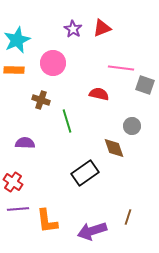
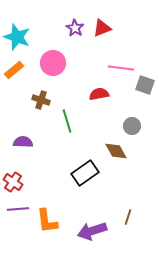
purple star: moved 2 px right, 1 px up
cyan star: moved 3 px up; rotated 28 degrees counterclockwise
orange rectangle: rotated 42 degrees counterclockwise
red semicircle: rotated 24 degrees counterclockwise
purple semicircle: moved 2 px left, 1 px up
brown diamond: moved 2 px right, 3 px down; rotated 10 degrees counterclockwise
